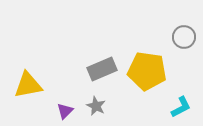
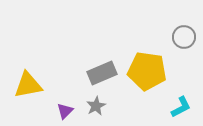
gray rectangle: moved 4 px down
gray star: rotated 18 degrees clockwise
